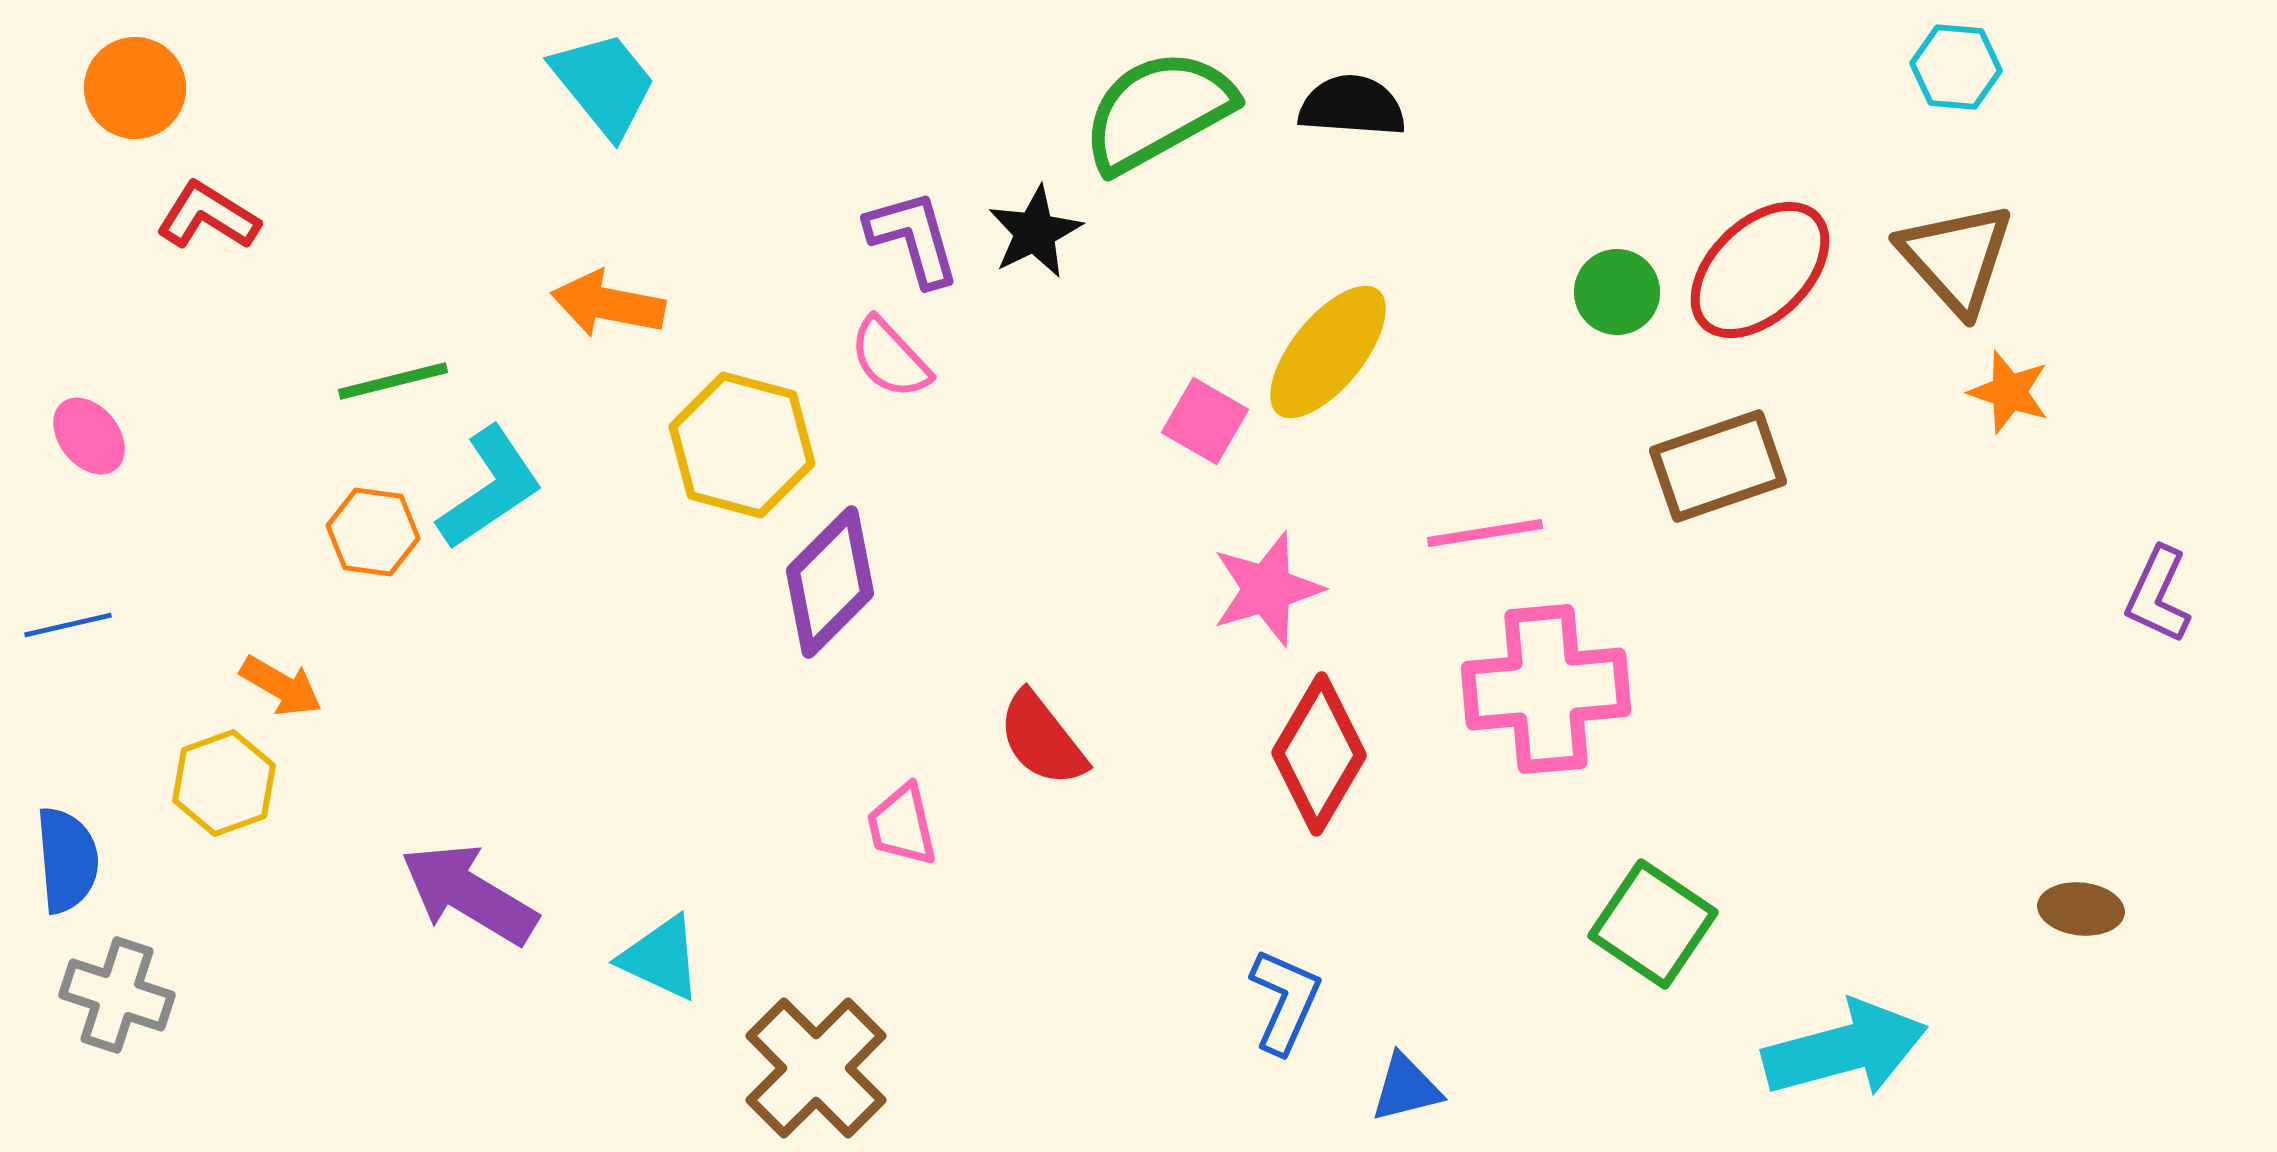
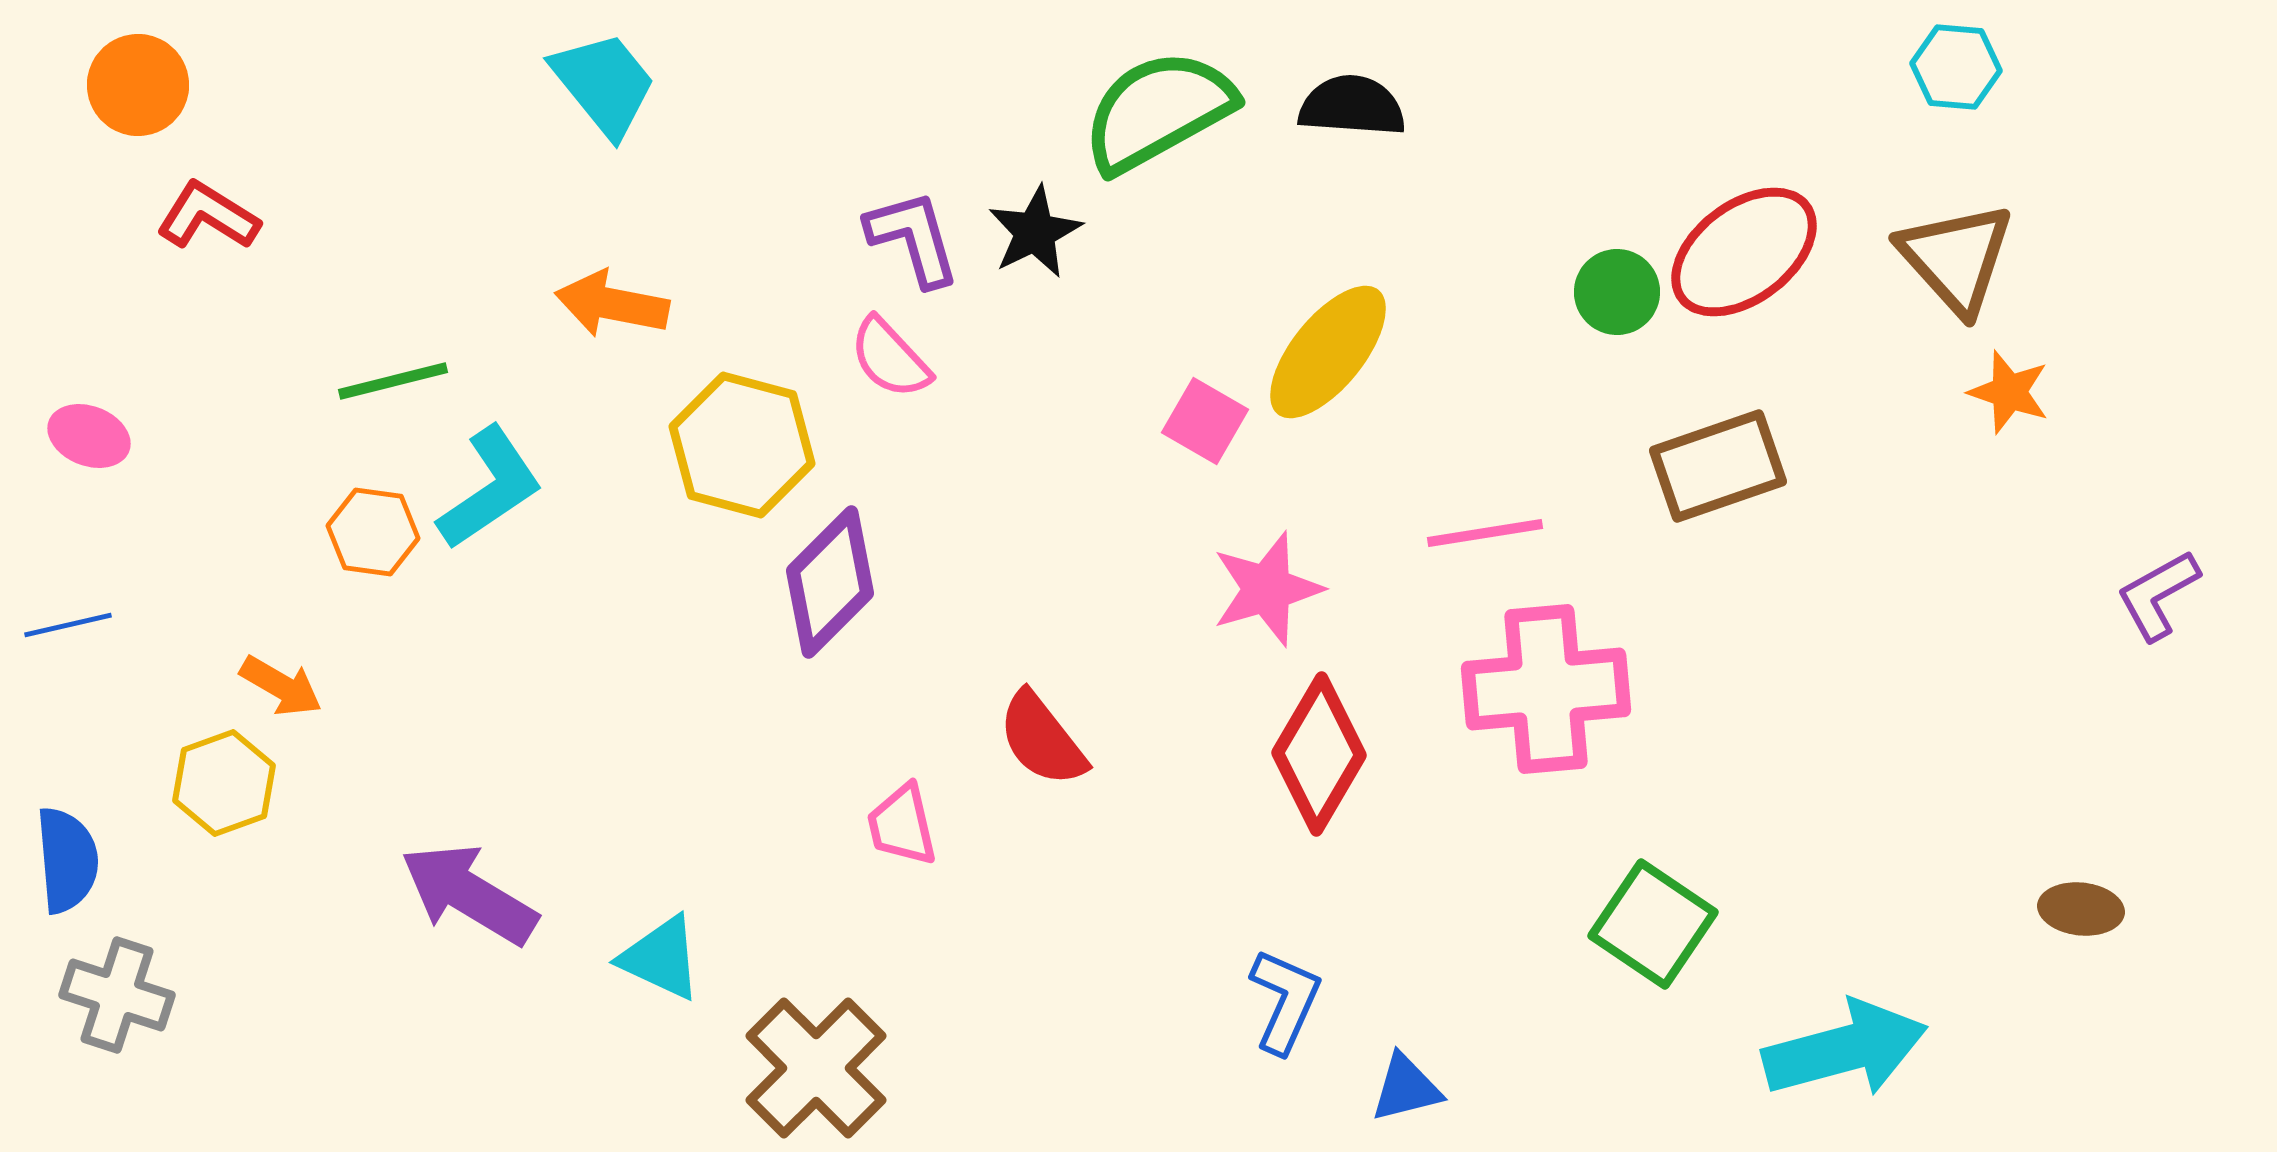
orange circle at (135, 88): moved 3 px right, 3 px up
red ellipse at (1760, 270): moved 16 px left, 18 px up; rotated 7 degrees clockwise
orange arrow at (608, 304): moved 4 px right
pink ellipse at (89, 436): rotated 30 degrees counterclockwise
purple L-shape at (2158, 595): rotated 36 degrees clockwise
